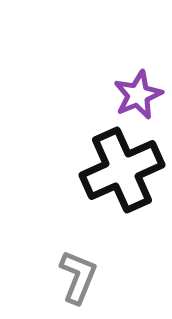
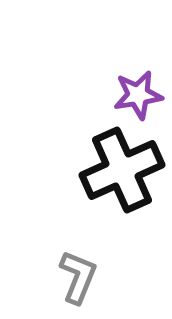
purple star: rotated 15 degrees clockwise
